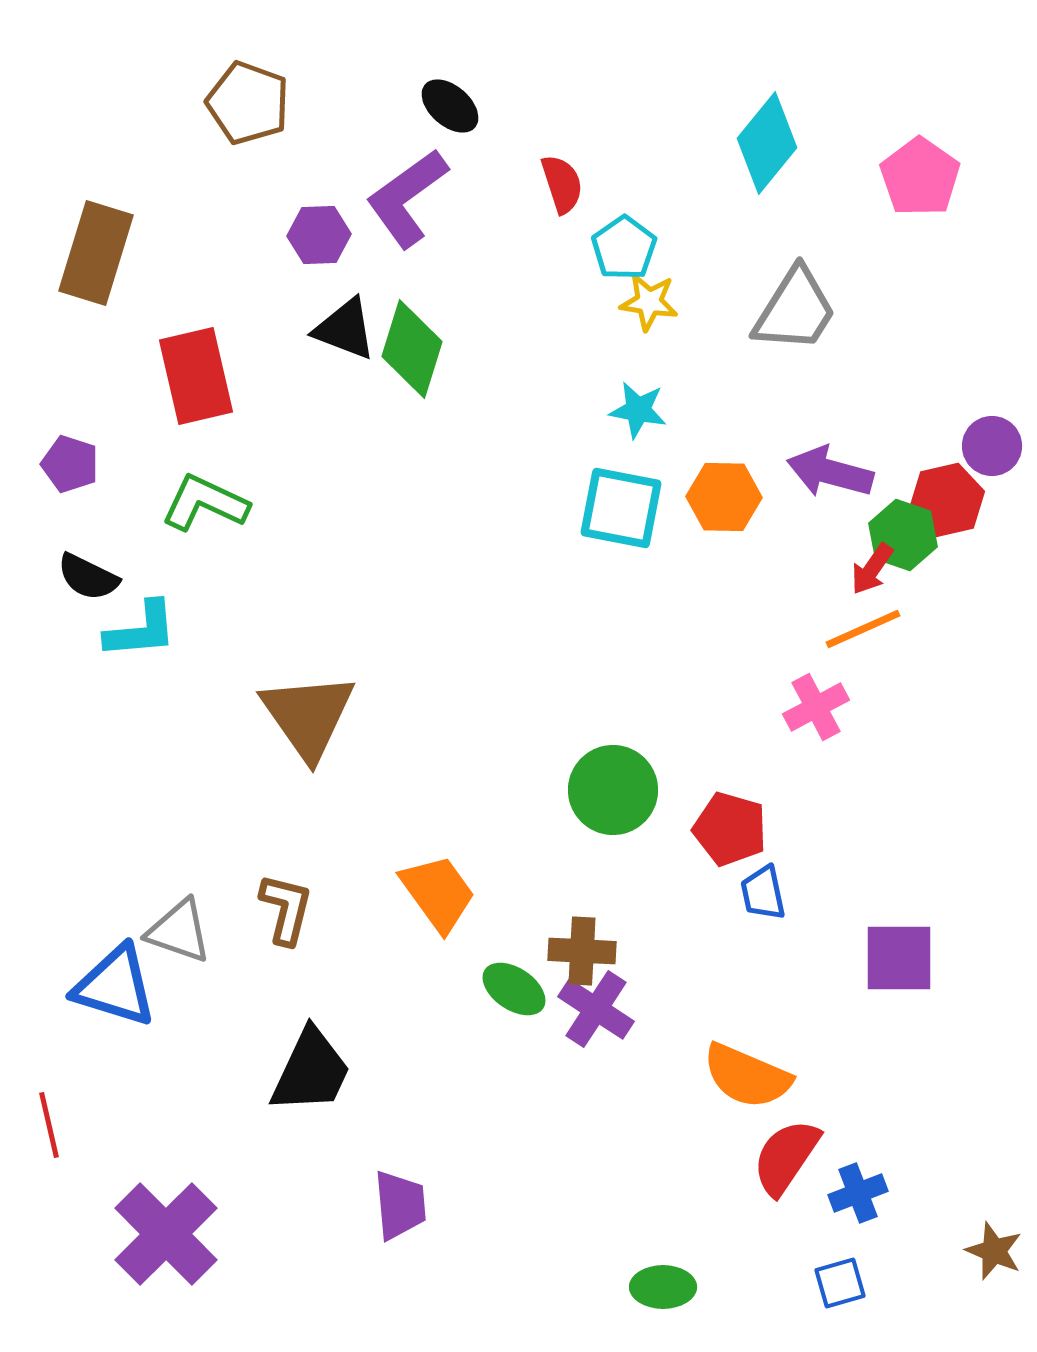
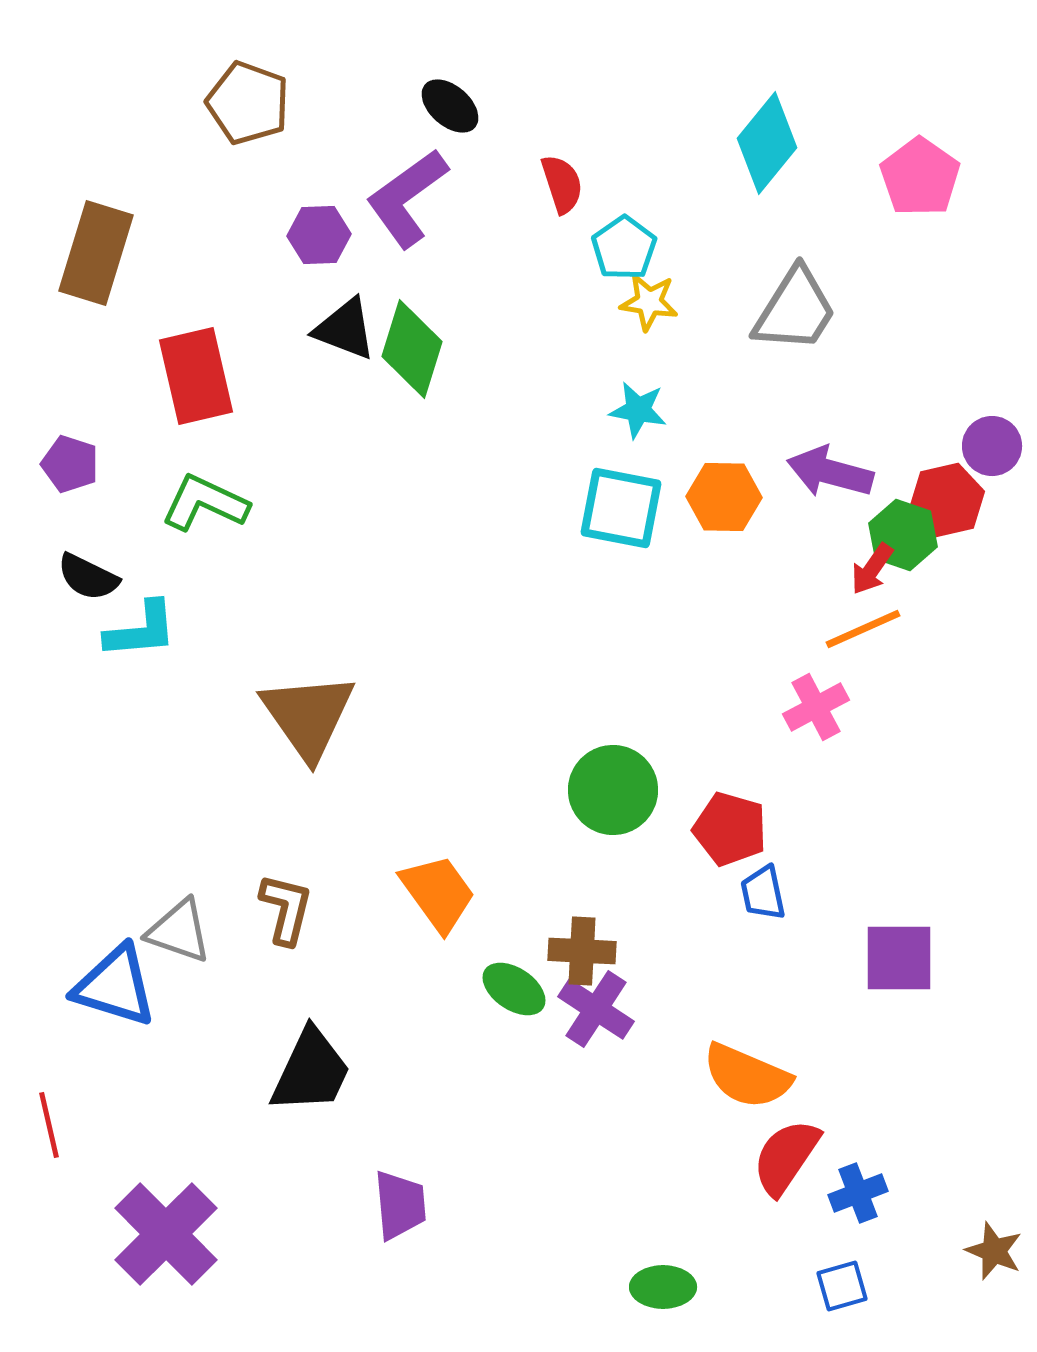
blue square at (840, 1283): moved 2 px right, 3 px down
